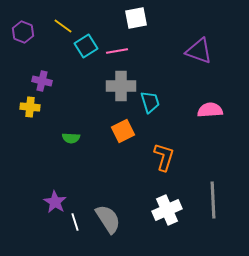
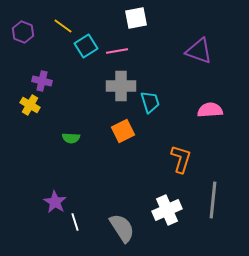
yellow cross: moved 2 px up; rotated 24 degrees clockwise
orange L-shape: moved 17 px right, 2 px down
gray line: rotated 9 degrees clockwise
gray semicircle: moved 14 px right, 9 px down
